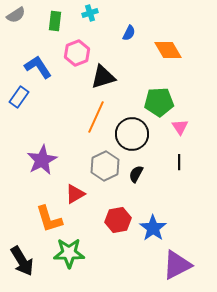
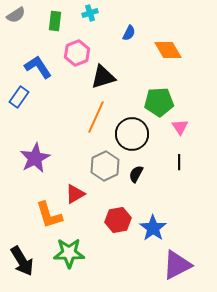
purple star: moved 7 px left, 2 px up
orange L-shape: moved 4 px up
